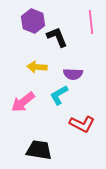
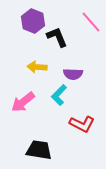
pink line: rotated 35 degrees counterclockwise
cyan L-shape: rotated 15 degrees counterclockwise
